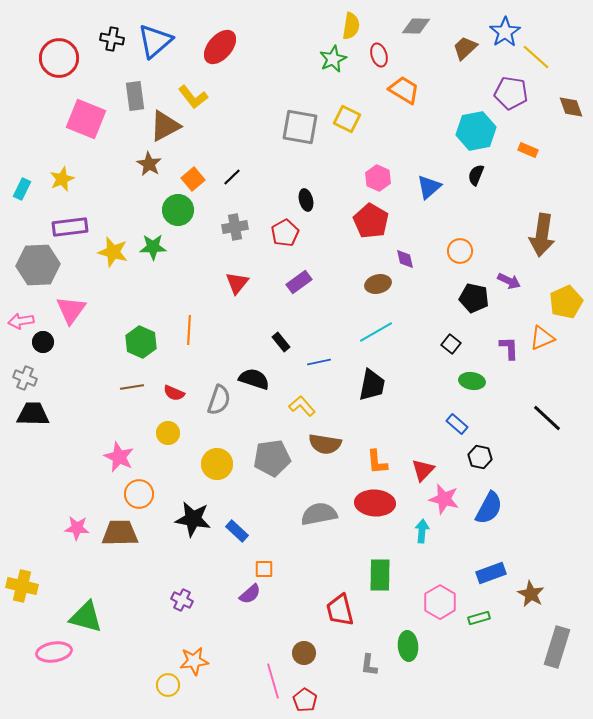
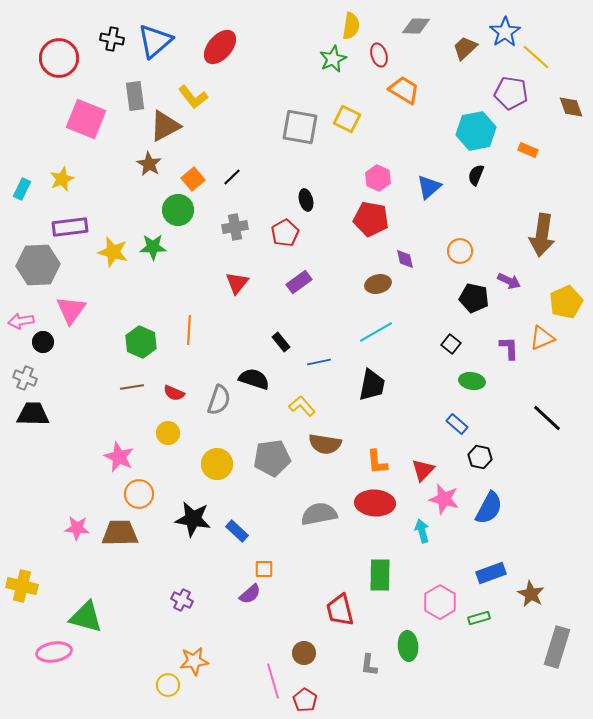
red pentagon at (371, 221): moved 2 px up; rotated 20 degrees counterclockwise
cyan arrow at (422, 531): rotated 20 degrees counterclockwise
